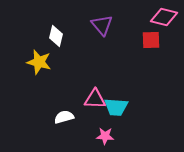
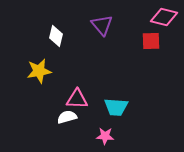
red square: moved 1 px down
yellow star: moved 9 px down; rotated 25 degrees counterclockwise
pink triangle: moved 18 px left
white semicircle: moved 3 px right
